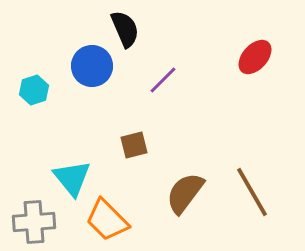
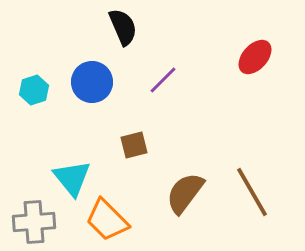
black semicircle: moved 2 px left, 2 px up
blue circle: moved 16 px down
